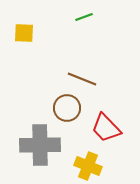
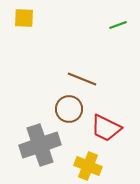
green line: moved 34 px right, 8 px down
yellow square: moved 15 px up
brown circle: moved 2 px right, 1 px down
red trapezoid: rotated 20 degrees counterclockwise
gray cross: rotated 18 degrees counterclockwise
